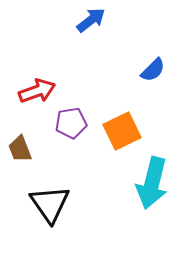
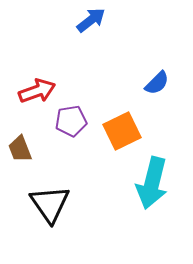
blue semicircle: moved 4 px right, 13 px down
purple pentagon: moved 2 px up
